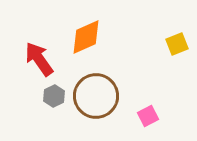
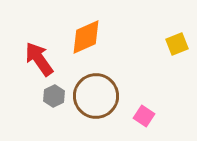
pink square: moved 4 px left; rotated 30 degrees counterclockwise
